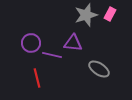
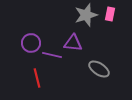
pink rectangle: rotated 16 degrees counterclockwise
